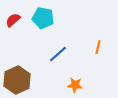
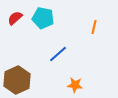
red semicircle: moved 2 px right, 2 px up
orange line: moved 4 px left, 20 px up
